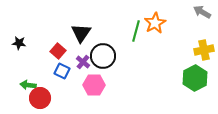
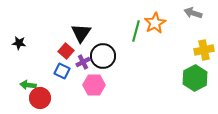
gray arrow: moved 9 px left, 1 px down; rotated 12 degrees counterclockwise
red square: moved 8 px right
purple cross: rotated 24 degrees clockwise
